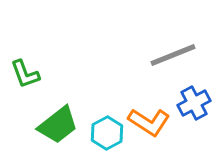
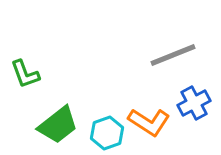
cyan hexagon: rotated 8 degrees clockwise
